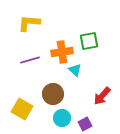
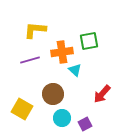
yellow L-shape: moved 6 px right, 7 px down
red arrow: moved 2 px up
